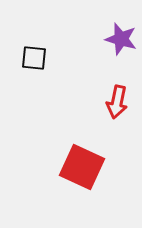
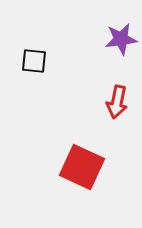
purple star: rotated 24 degrees counterclockwise
black square: moved 3 px down
